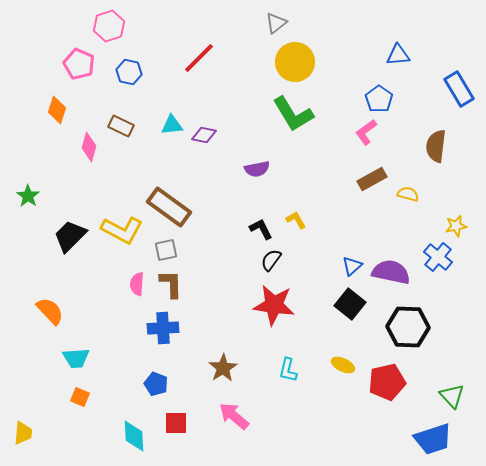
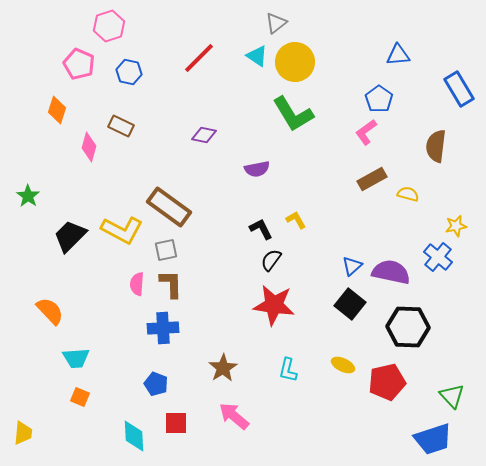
cyan triangle at (172, 125): moved 85 px right, 69 px up; rotated 40 degrees clockwise
